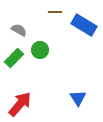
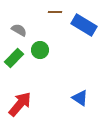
blue triangle: moved 2 px right; rotated 24 degrees counterclockwise
